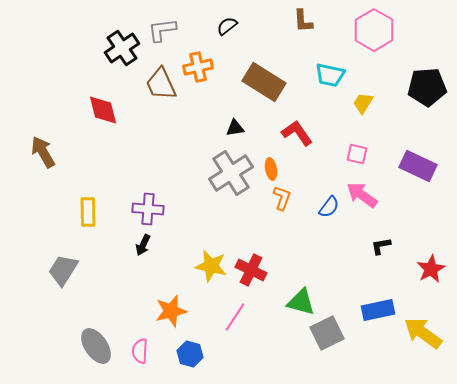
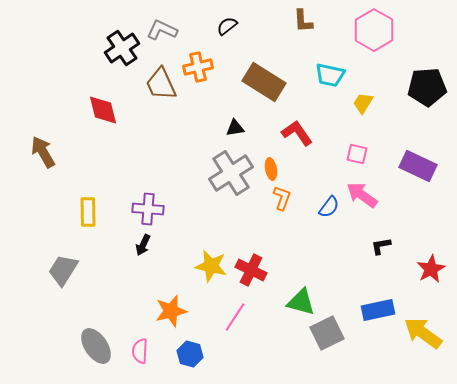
gray L-shape: rotated 32 degrees clockwise
